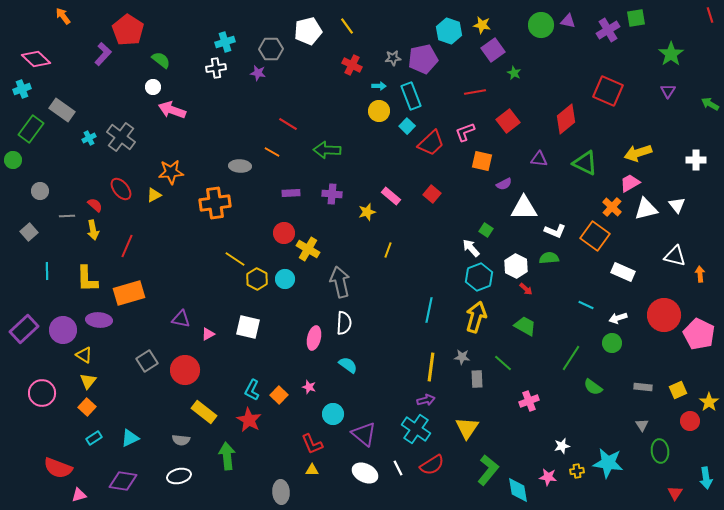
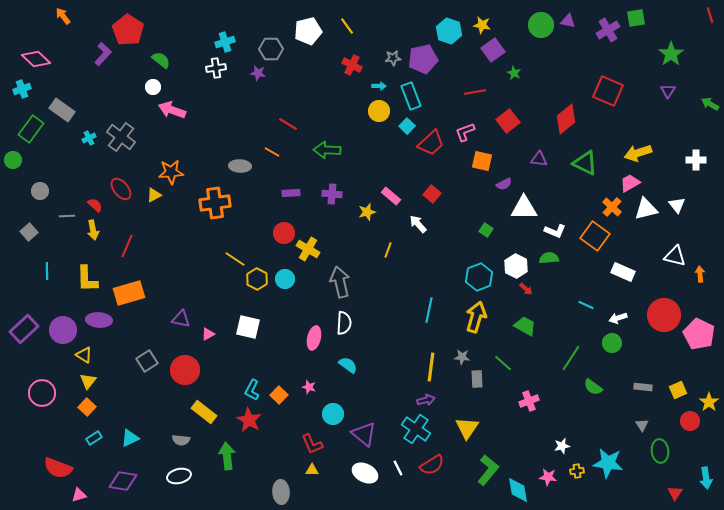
white arrow at (471, 248): moved 53 px left, 24 px up
